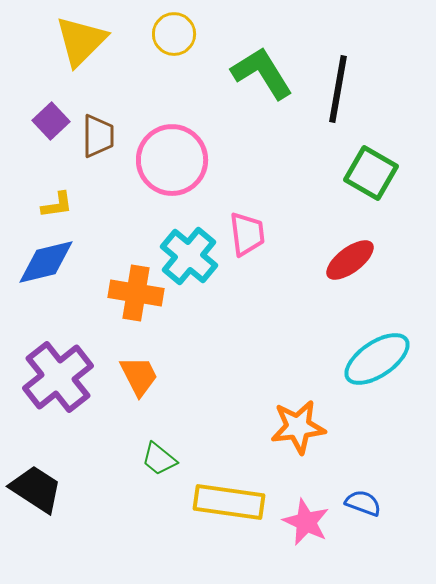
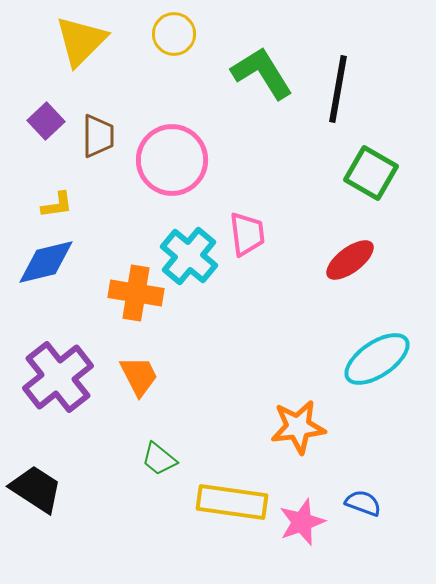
purple square: moved 5 px left
yellow rectangle: moved 3 px right
pink star: moved 4 px left; rotated 27 degrees clockwise
